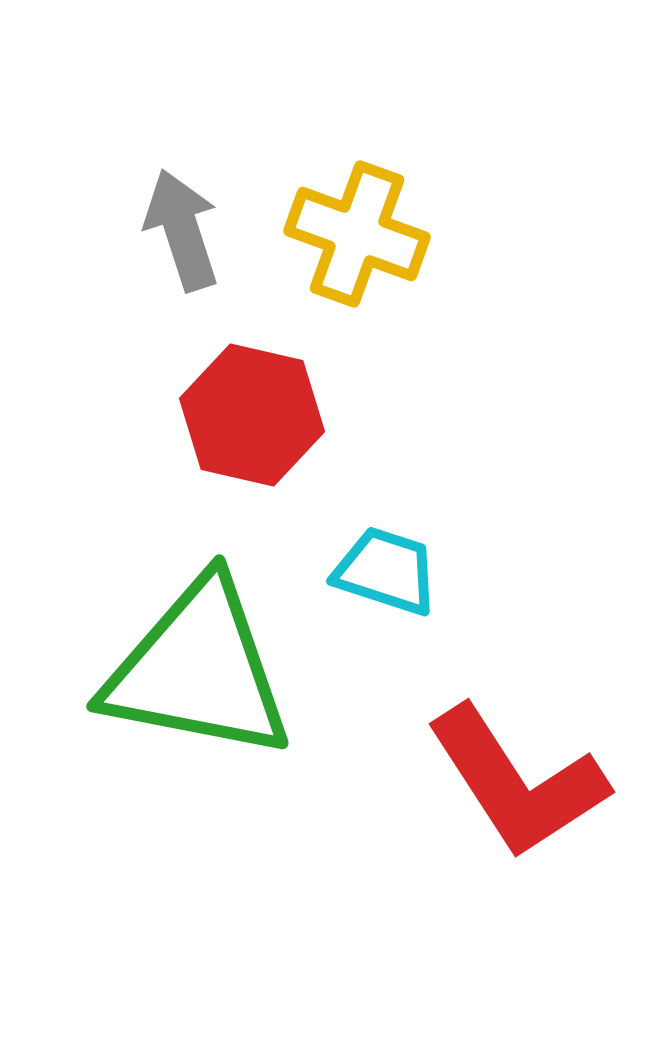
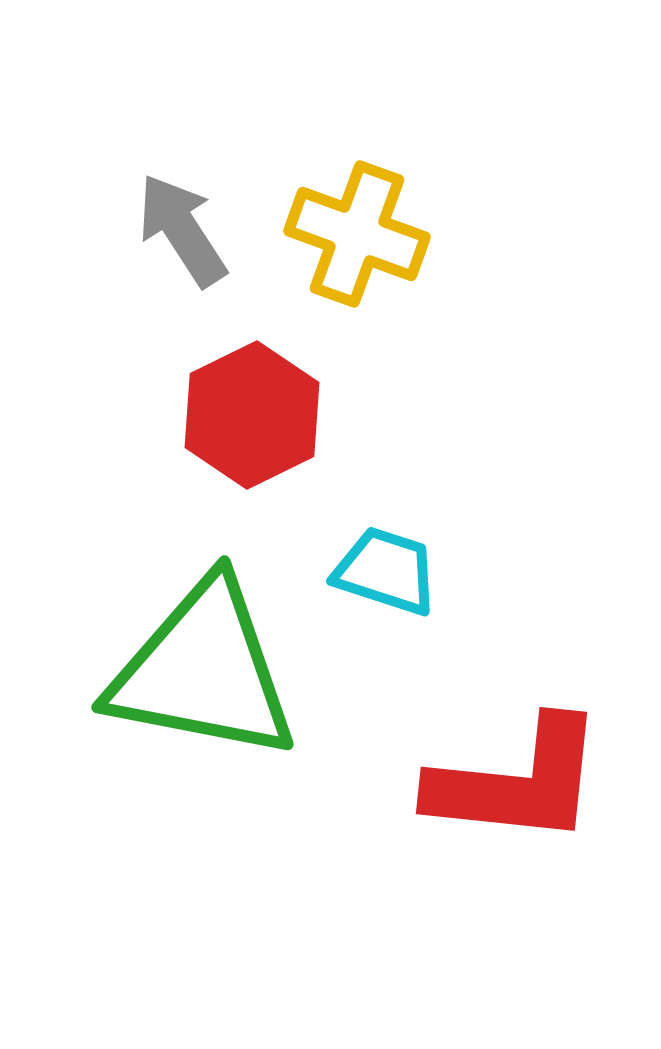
gray arrow: rotated 15 degrees counterclockwise
red hexagon: rotated 21 degrees clockwise
green triangle: moved 5 px right, 1 px down
red L-shape: rotated 51 degrees counterclockwise
